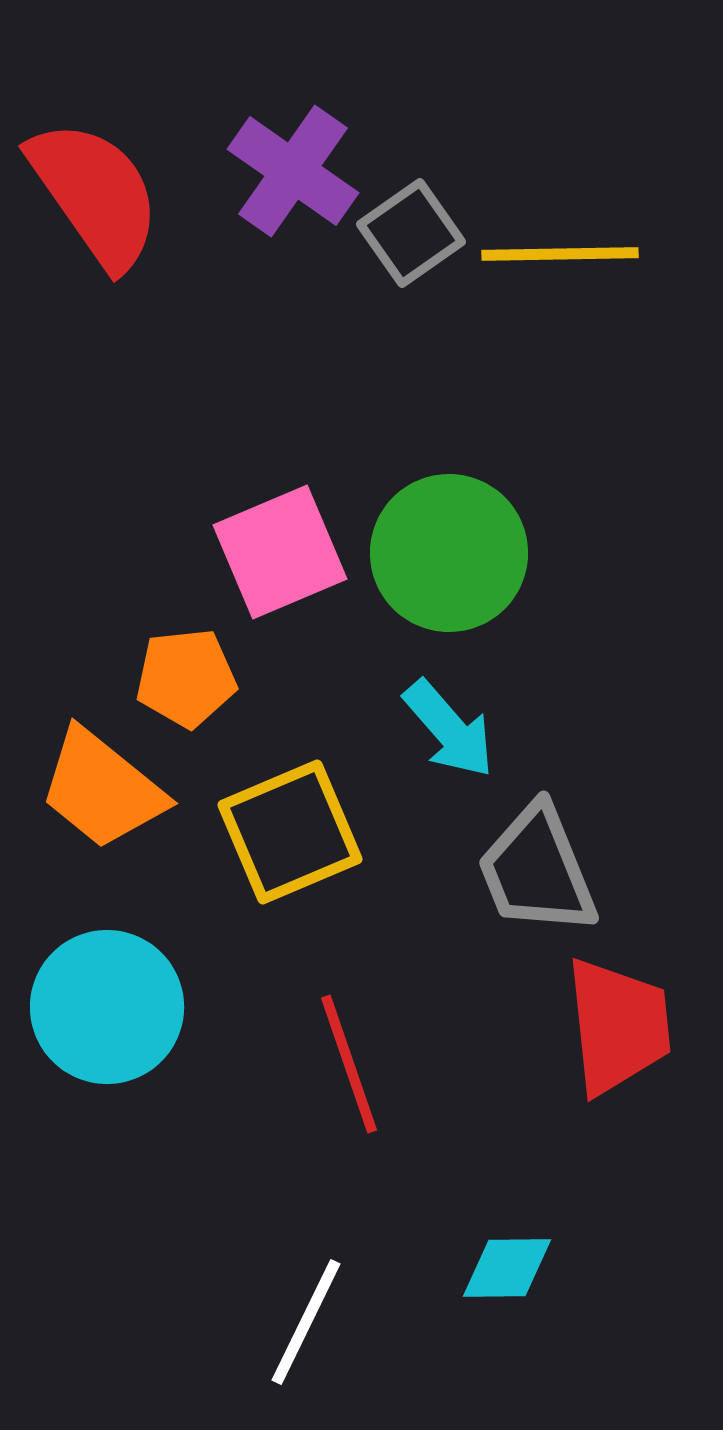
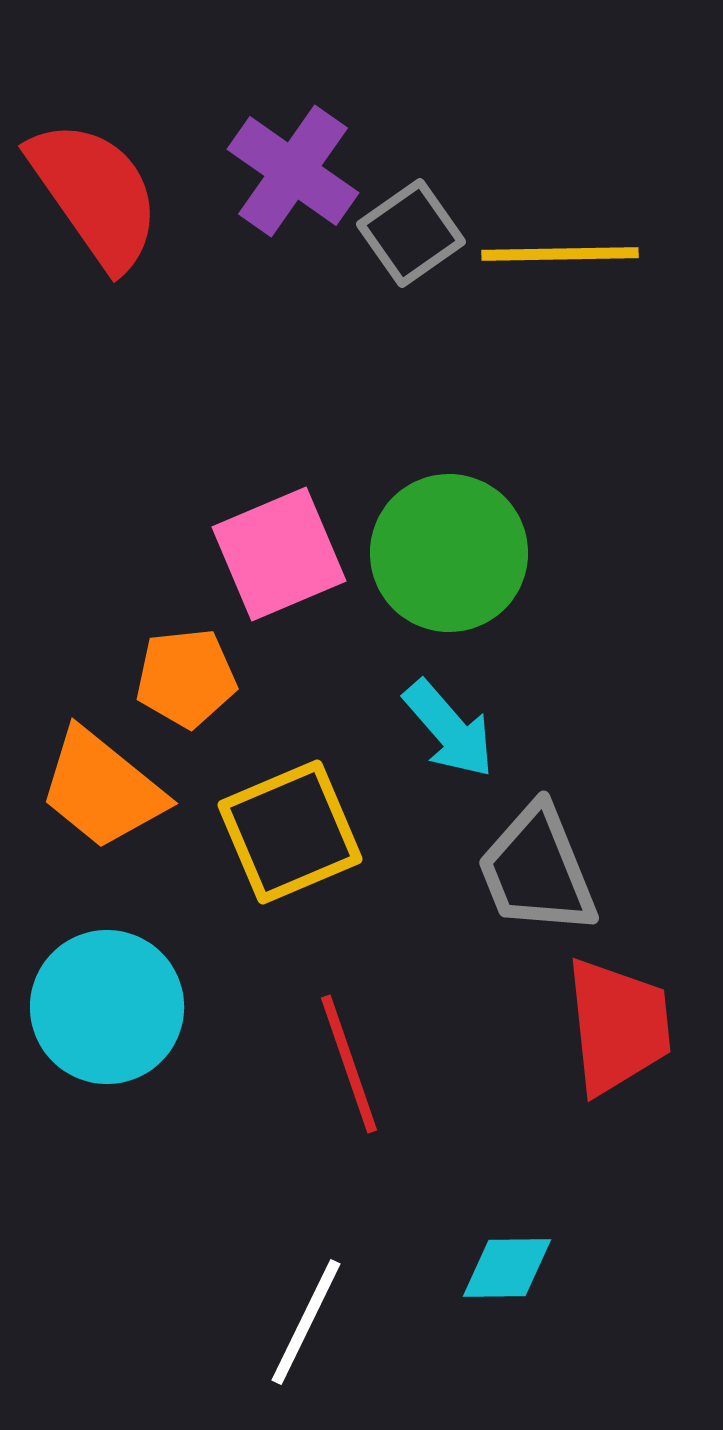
pink square: moved 1 px left, 2 px down
